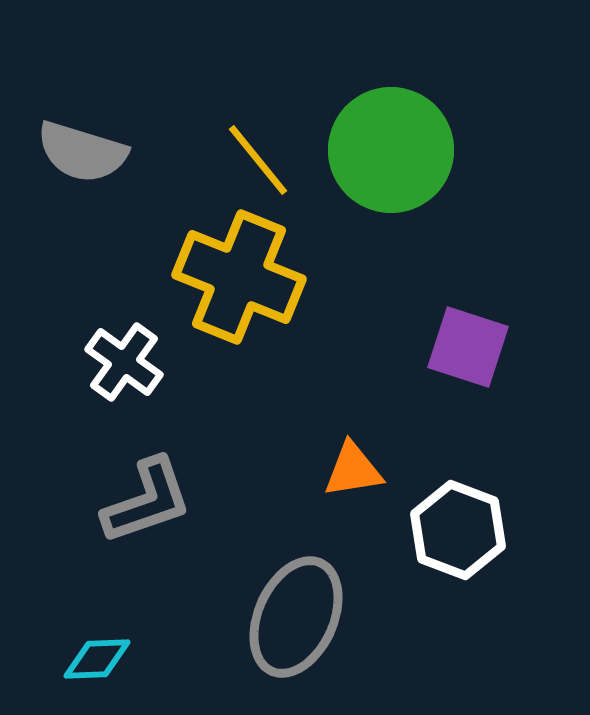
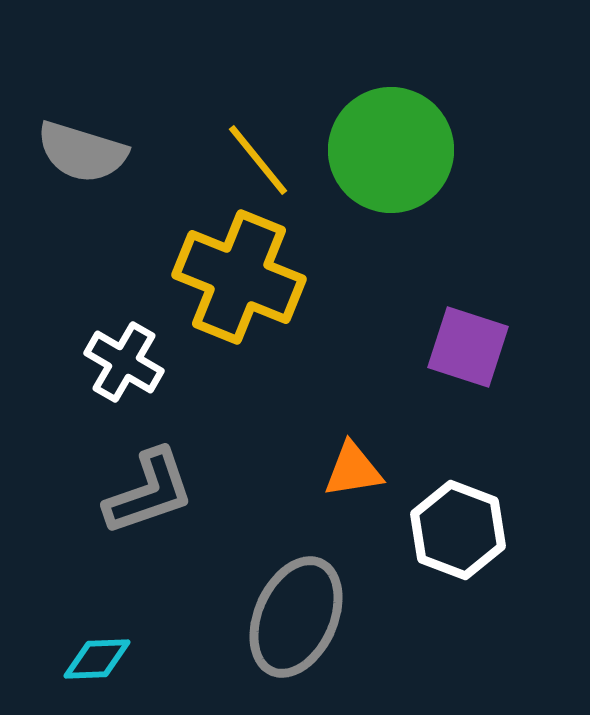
white cross: rotated 6 degrees counterclockwise
gray L-shape: moved 2 px right, 9 px up
